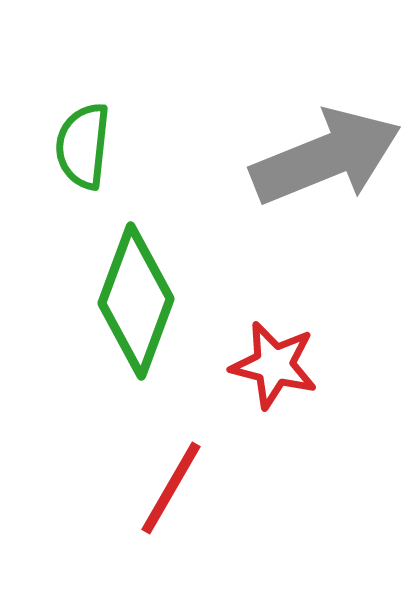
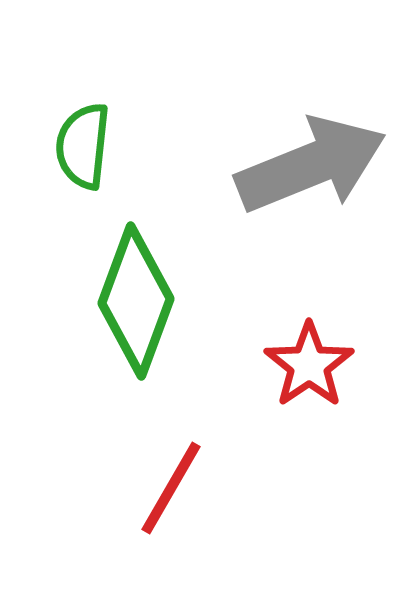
gray arrow: moved 15 px left, 8 px down
red star: moved 35 px right; rotated 24 degrees clockwise
